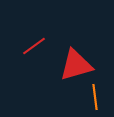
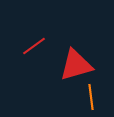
orange line: moved 4 px left
